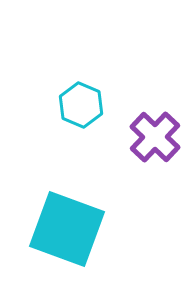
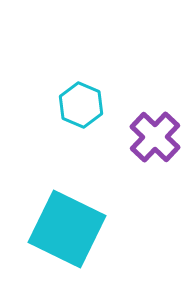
cyan square: rotated 6 degrees clockwise
